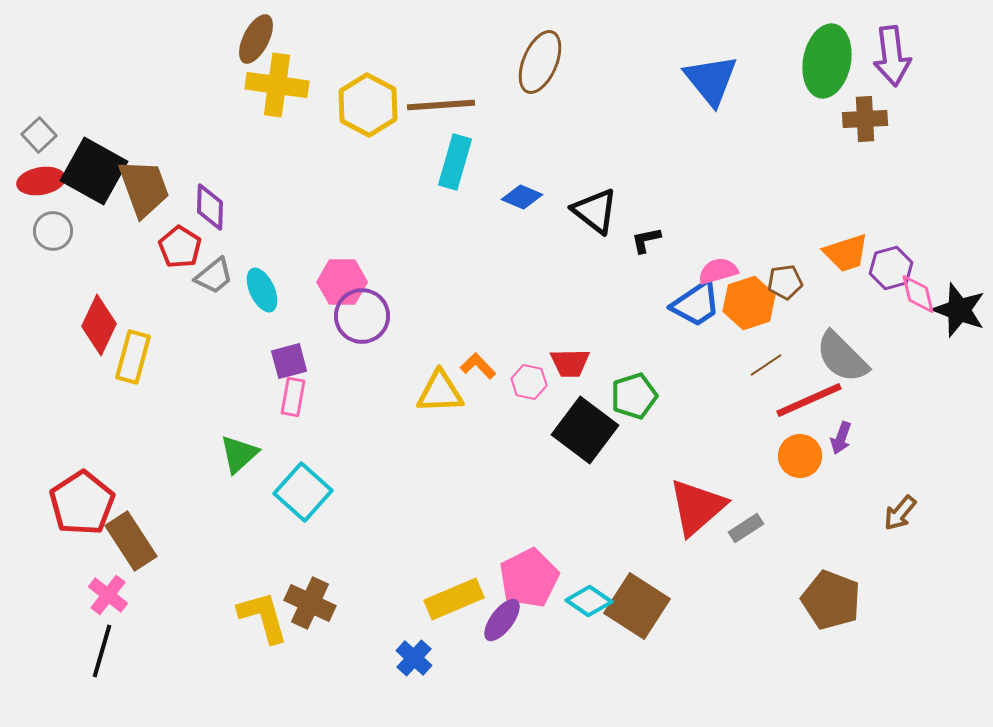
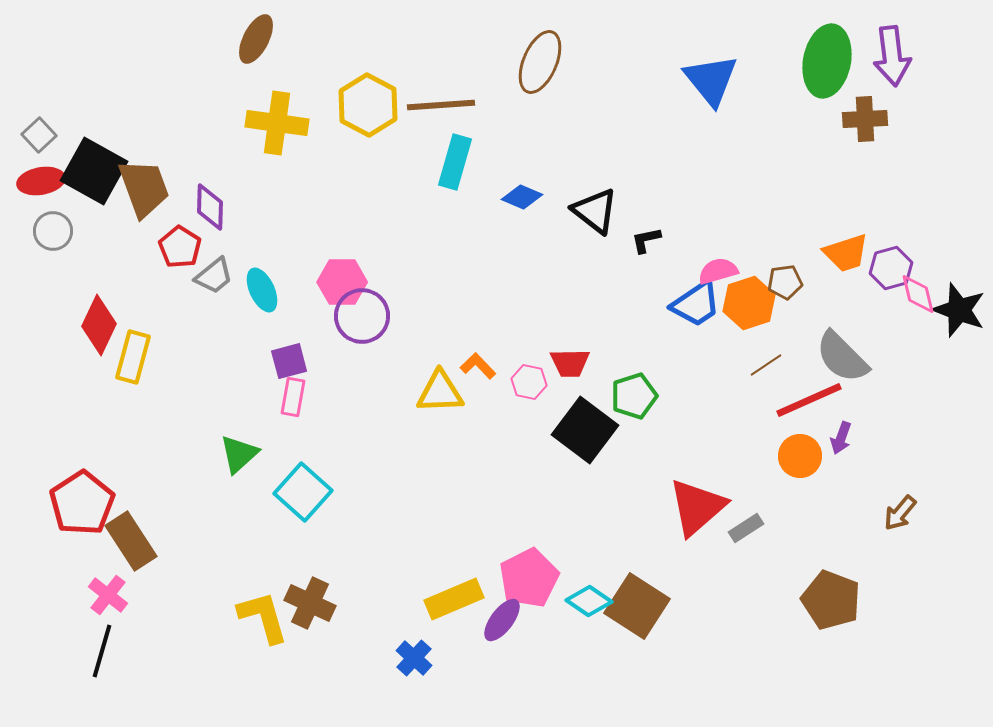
yellow cross at (277, 85): moved 38 px down
